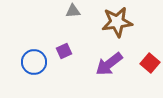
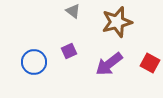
gray triangle: rotated 42 degrees clockwise
brown star: rotated 8 degrees counterclockwise
purple square: moved 5 px right
red square: rotated 12 degrees counterclockwise
